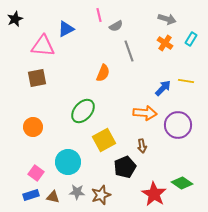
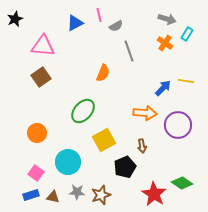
blue triangle: moved 9 px right, 6 px up
cyan rectangle: moved 4 px left, 5 px up
brown square: moved 4 px right, 1 px up; rotated 24 degrees counterclockwise
orange circle: moved 4 px right, 6 px down
